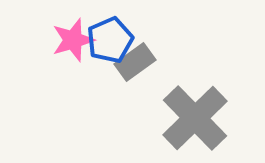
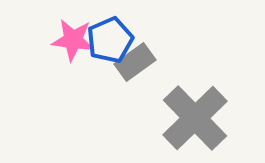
pink star: rotated 24 degrees clockwise
